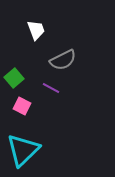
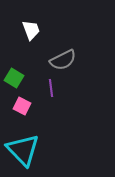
white trapezoid: moved 5 px left
green square: rotated 18 degrees counterclockwise
purple line: rotated 54 degrees clockwise
cyan triangle: rotated 30 degrees counterclockwise
